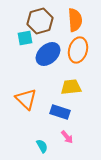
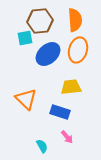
brown hexagon: rotated 10 degrees clockwise
